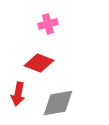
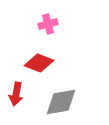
red arrow: moved 2 px left
gray diamond: moved 3 px right, 1 px up
